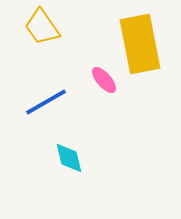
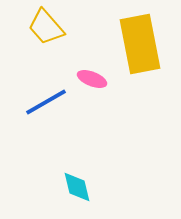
yellow trapezoid: moved 4 px right; rotated 6 degrees counterclockwise
pink ellipse: moved 12 px left, 1 px up; rotated 28 degrees counterclockwise
cyan diamond: moved 8 px right, 29 px down
